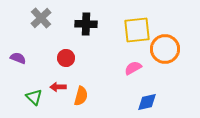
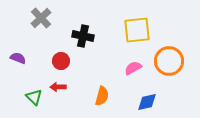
black cross: moved 3 px left, 12 px down; rotated 10 degrees clockwise
orange circle: moved 4 px right, 12 px down
red circle: moved 5 px left, 3 px down
orange semicircle: moved 21 px right
